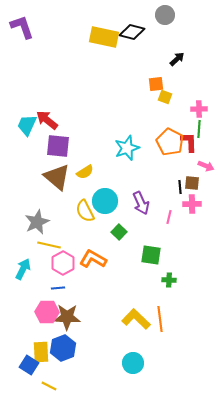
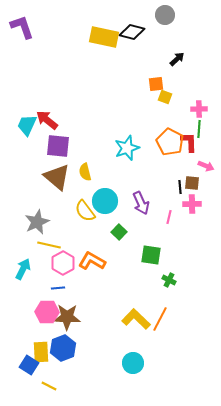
yellow semicircle at (85, 172): rotated 108 degrees clockwise
yellow semicircle at (85, 211): rotated 10 degrees counterclockwise
orange L-shape at (93, 259): moved 1 px left, 2 px down
green cross at (169, 280): rotated 24 degrees clockwise
orange line at (160, 319): rotated 35 degrees clockwise
